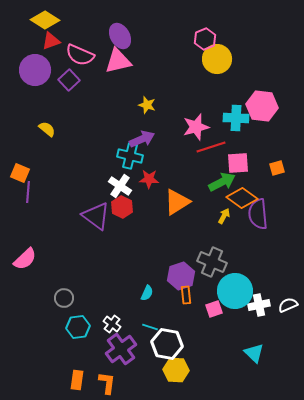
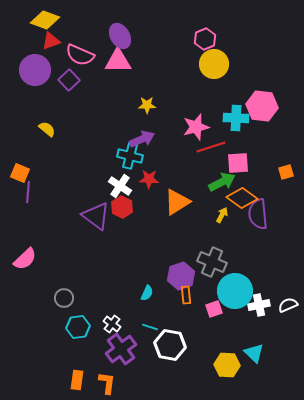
yellow diamond at (45, 20): rotated 12 degrees counterclockwise
yellow circle at (217, 59): moved 3 px left, 5 px down
pink triangle at (118, 61): rotated 12 degrees clockwise
yellow star at (147, 105): rotated 18 degrees counterclockwise
orange square at (277, 168): moved 9 px right, 4 px down
yellow arrow at (224, 216): moved 2 px left, 1 px up
white hexagon at (167, 344): moved 3 px right, 1 px down
yellow hexagon at (176, 370): moved 51 px right, 5 px up
